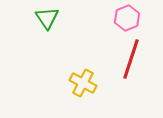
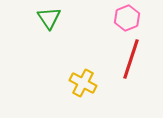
green triangle: moved 2 px right
